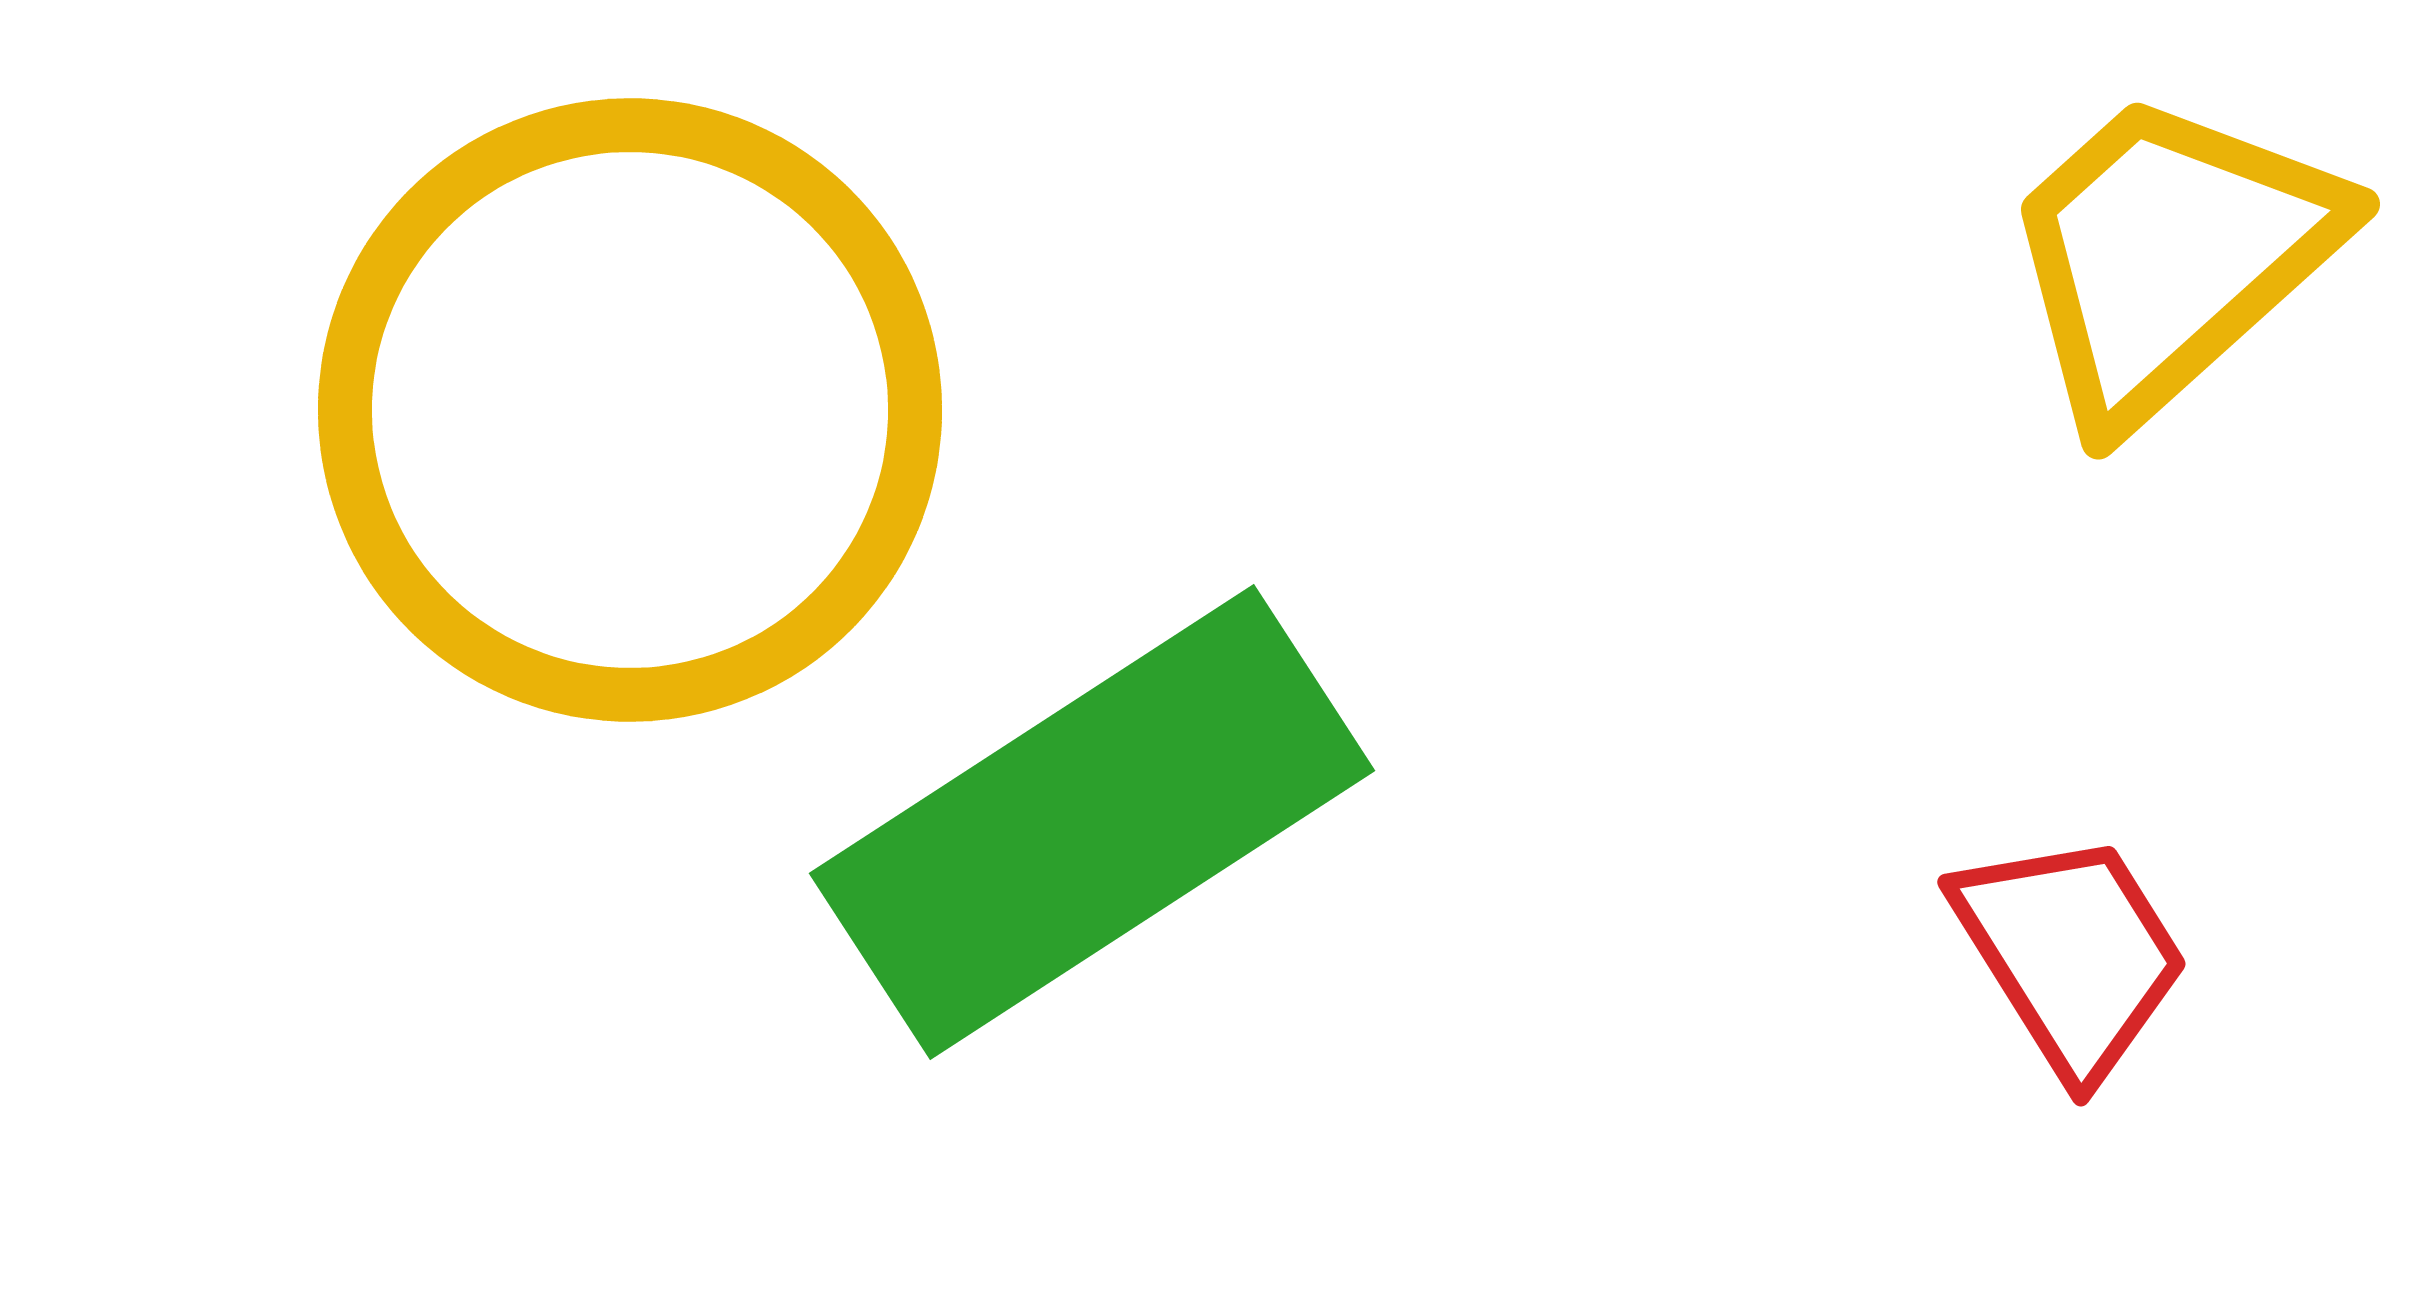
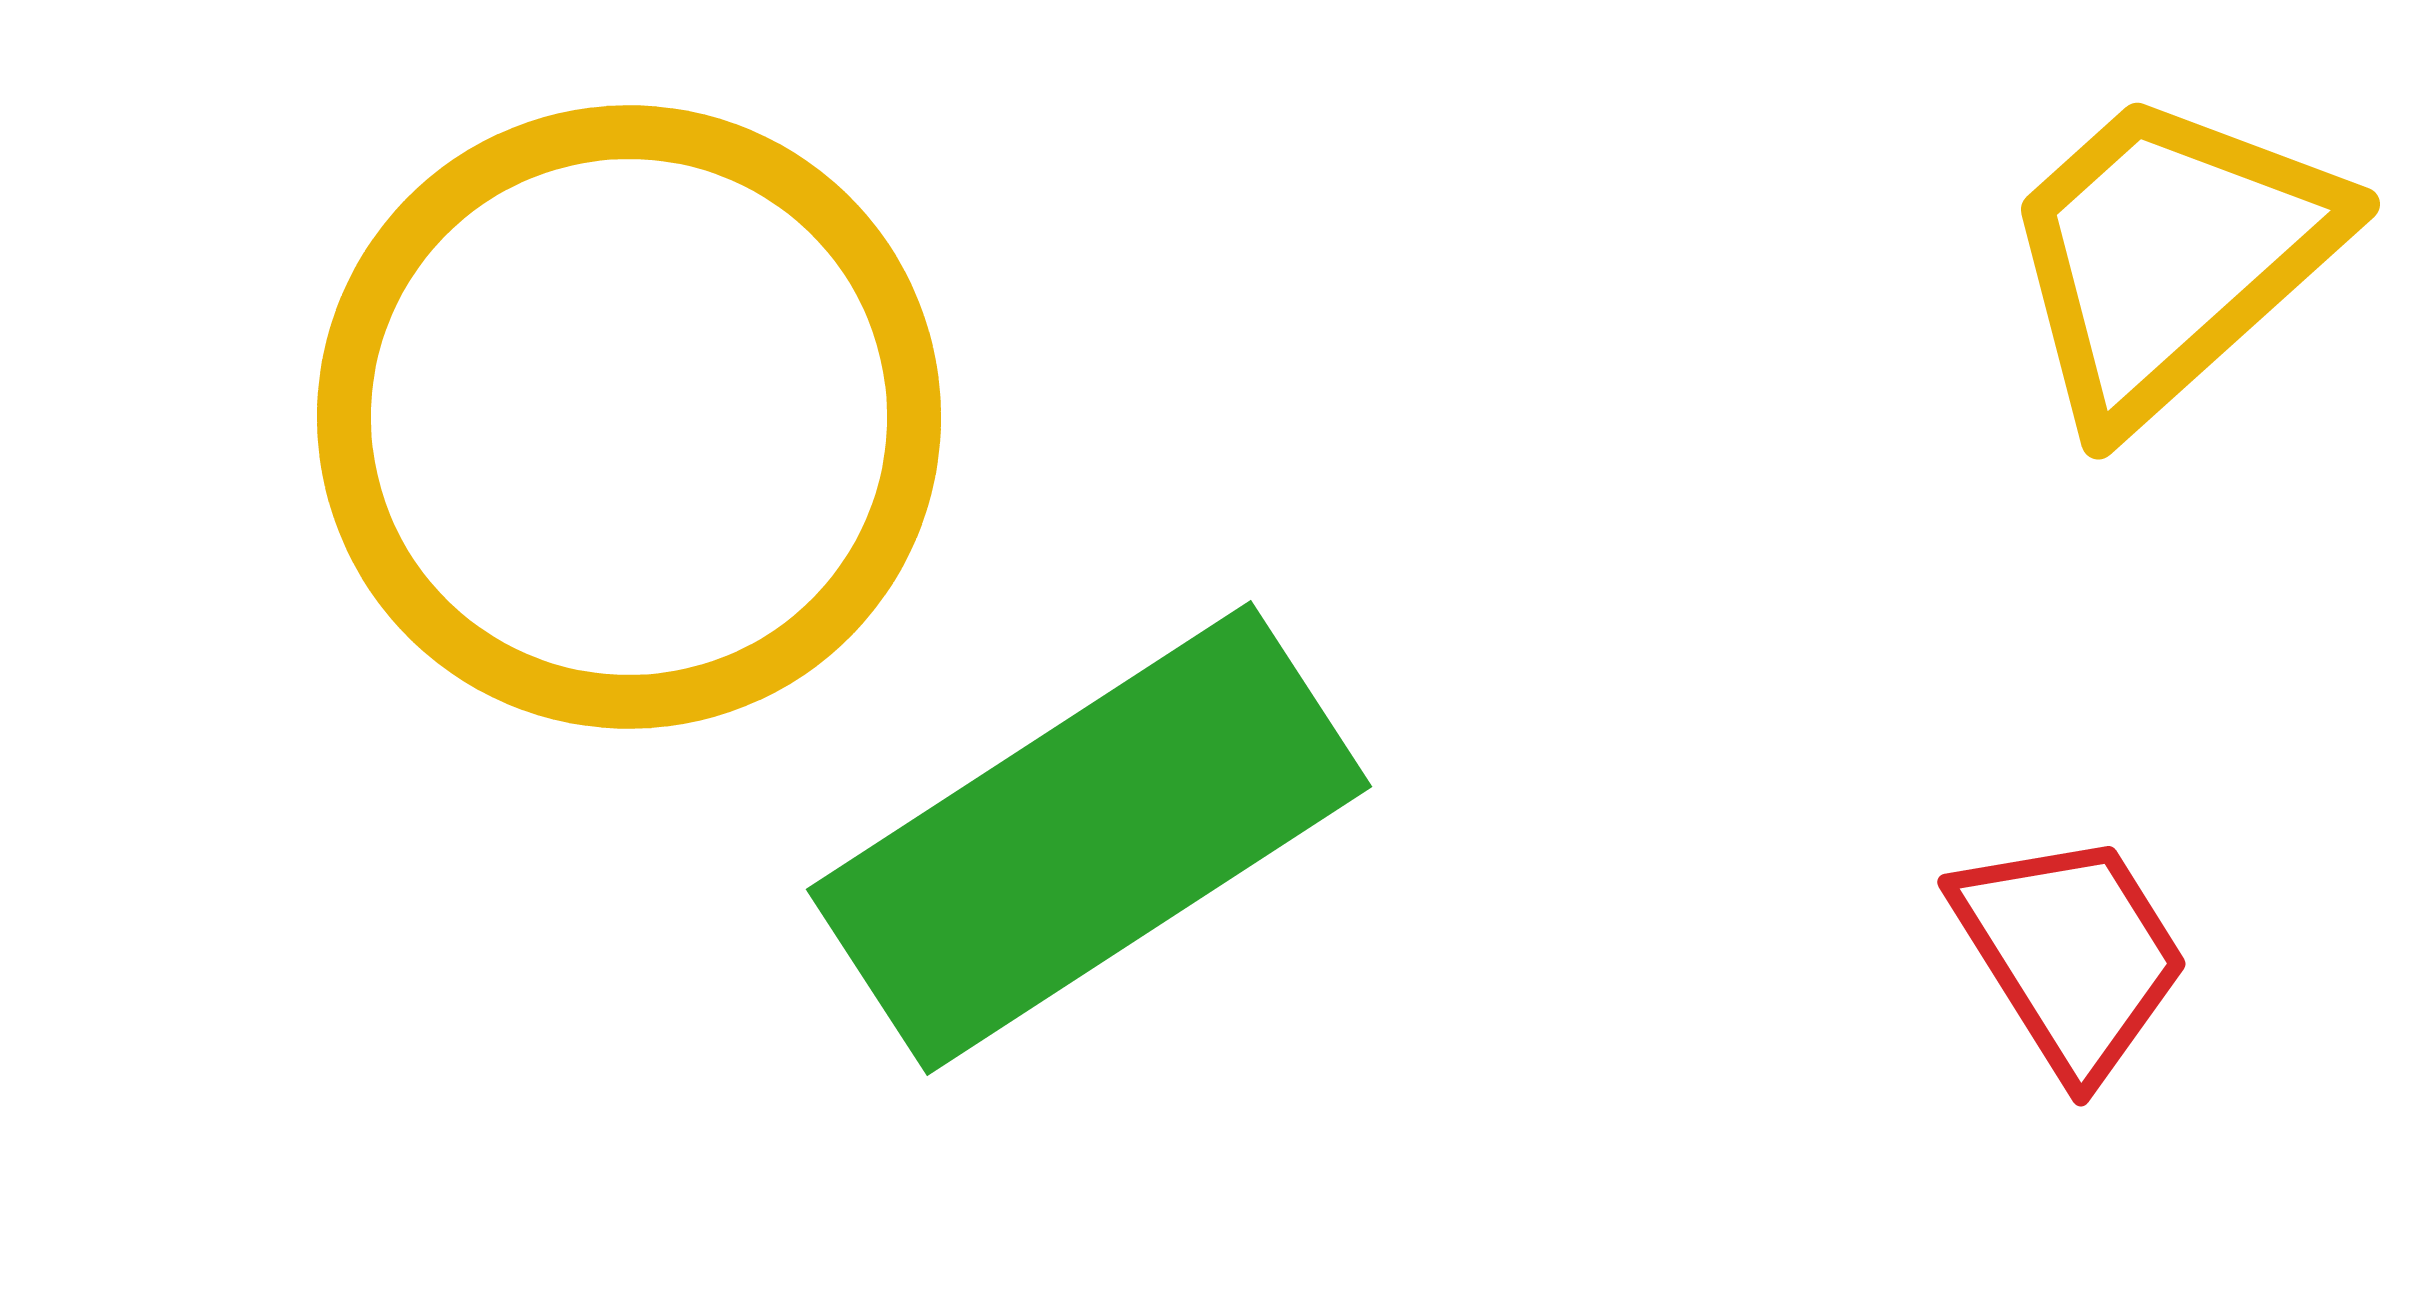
yellow circle: moved 1 px left, 7 px down
green rectangle: moved 3 px left, 16 px down
